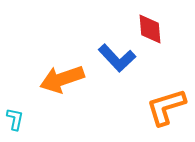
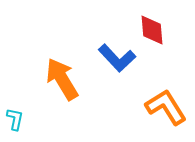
red diamond: moved 2 px right, 1 px down
orange arrow: rotated 78 degrees clockwise
orange L-shape: rotated 75 degrees clockwise
